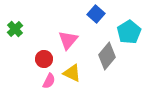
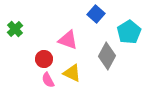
pink triangle: rotated 50 degrees counterclockwise
gray diamond: rotated 12 degrees counterclockwise
pink semicircle: moved 1 px left, 1 px up; rotated 126 degrees clockwise
